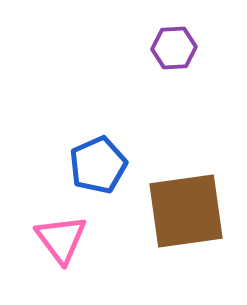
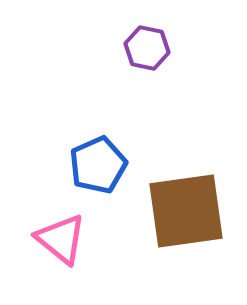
purple hexagon: moved 27 px left; rotated 15 degrees clockwise
pink triangle: rotated 14 degrees counterclockwise
